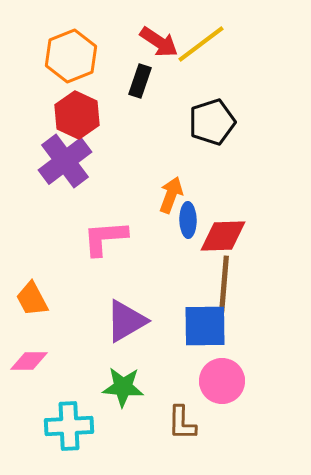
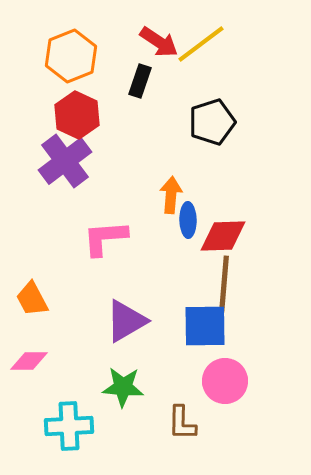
orange arrow: rotated 15 degrees counterclockwise
pink circle: moved 3 px right
